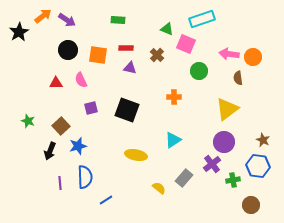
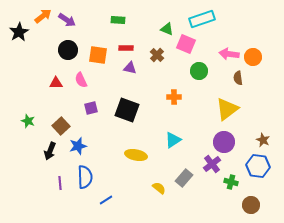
green cross: moved 2 px left, 2 px down; rotated 24 degrees clockwise
